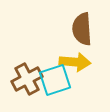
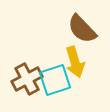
brown semicircle: rotated 40 degrees counterclockwise
yellow arrow: rotated 68 degrees clockwise
